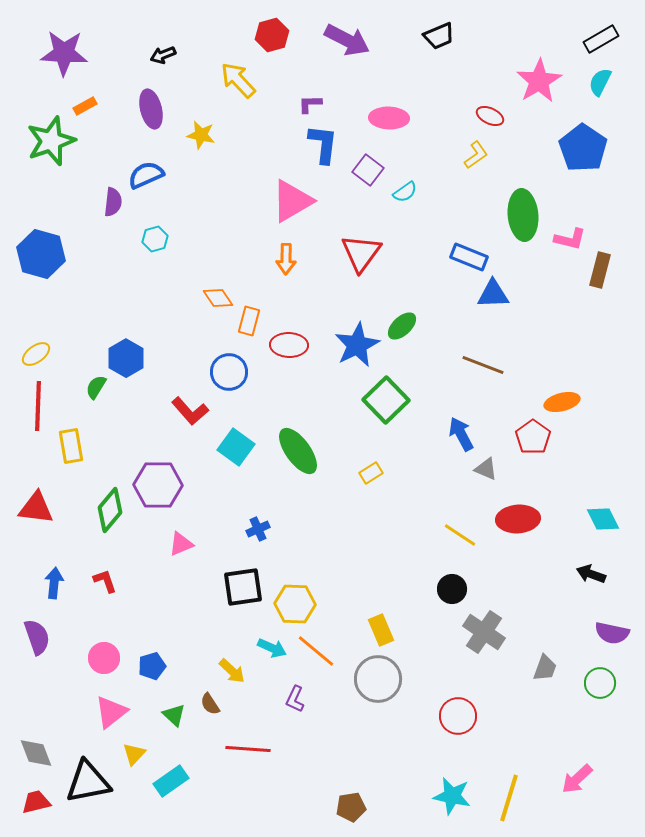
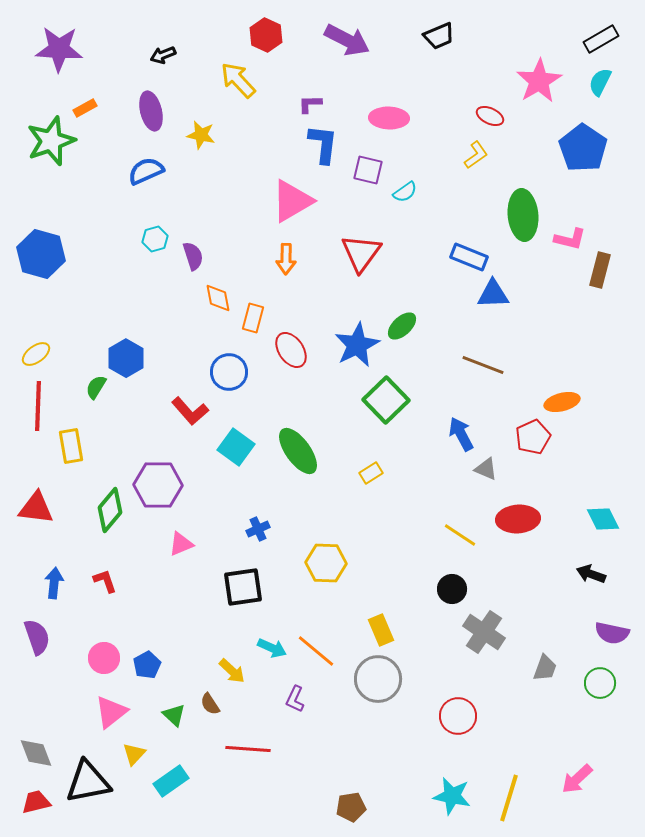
red hexagon at (272, 35): moved 6 px left; rotated 20 degrees counterclockwise
purple star at (64, 53): moved 5 px left, 4 px up
orange rectangle at (85, 106): moved 2 px down
purple ellipse at (151, 109): moved 2 px down
purple square at (368, 170): rotated 24 degrees counterclockwise
blue semicircle at (146, 175): moved 4 px up
purple semicircle at (113, 202): moved 80 px right, 54 px down; rotated 24 degrees counterclockwise
orange diamond at (218, 298): rotated 24 degrees clockwise
orange rectangle at (249, 321): moved 4 px right, 3 px up
red ellipse at (289, 345): moved 2 px right, 5 px down; rotated 54 degrees clockwise
red pentagon at (533, 437): rotated 12 degrees clockwise
yellow hexagon at (295, 604): moved 31 px right, 41 px up
blue pentagon at (152, 666): moved 5 px left, 1 px up; rotated 12 degrees counterclockwise
